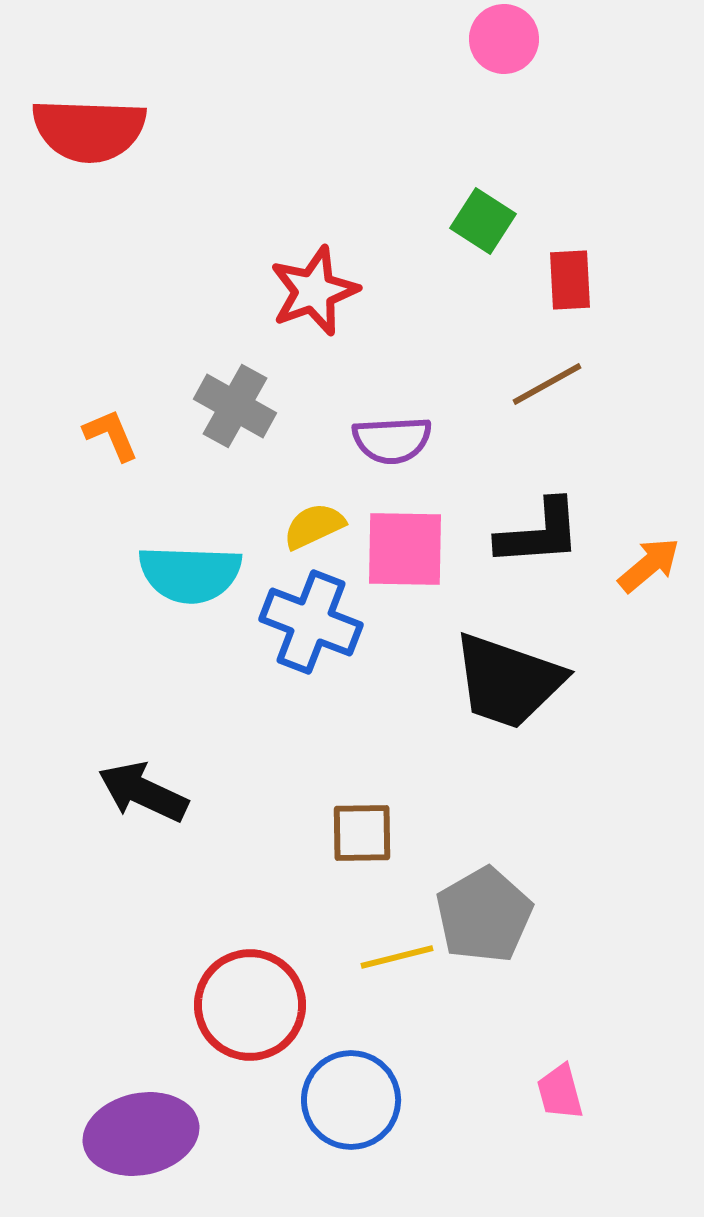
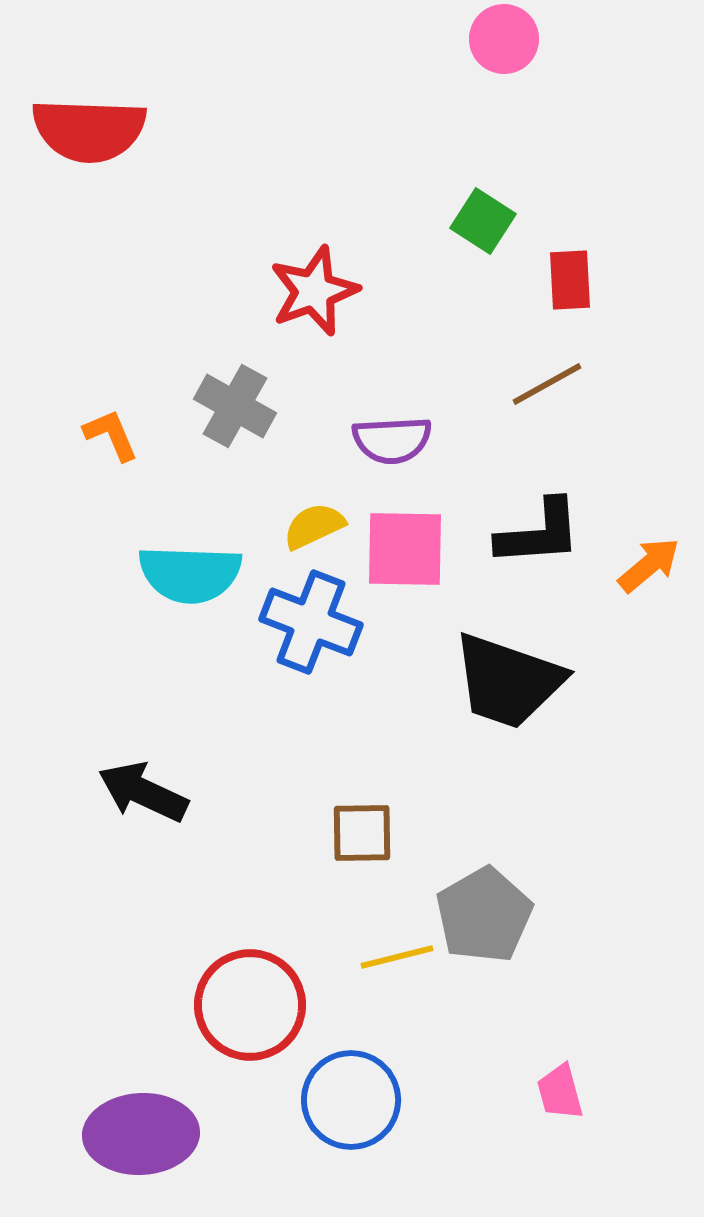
purple ellipse: rotated 9 degrees clockwise
